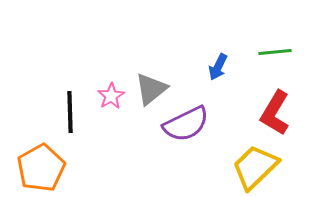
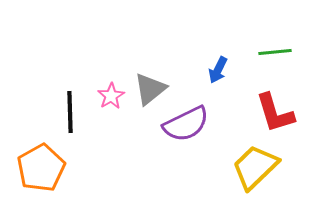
blue arrow: moved 3 px down
gray triangle: moved 1 px left
red L-shape: rotated 48 degrees counterclockwise
